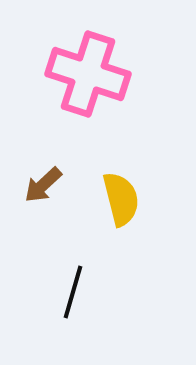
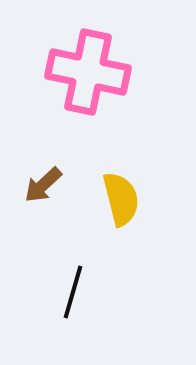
pink cross: moved 2 px up; rotated 6 degrees counterclockwise
